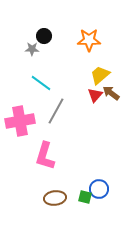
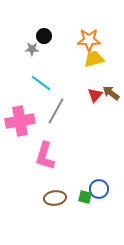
yellow trapezoid: moved 6 px left, 16 px up; rotated 25 degrees clockwise
